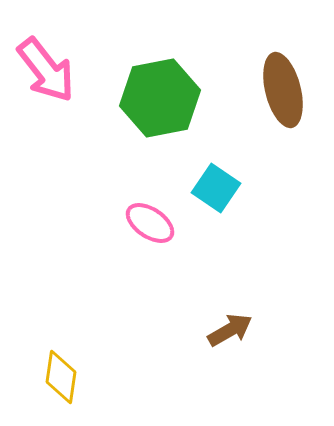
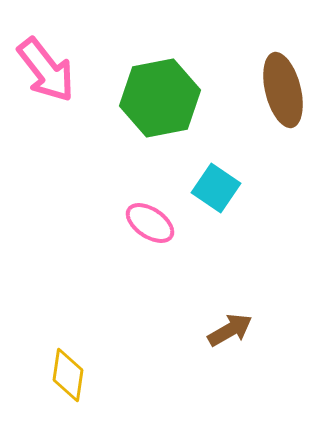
yellow diamond: moved 7 px right, 2 px up
